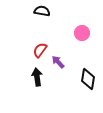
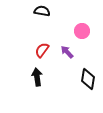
pink circle: moved 2 px up
red semicircle: moved 2 px right
purple arrow: moved 9 px right, 10 px up
